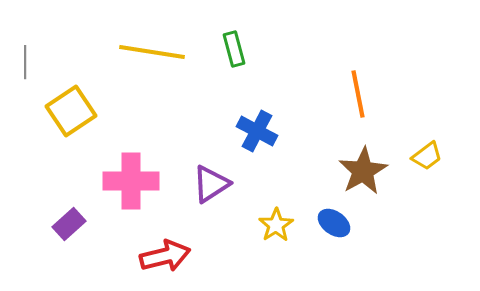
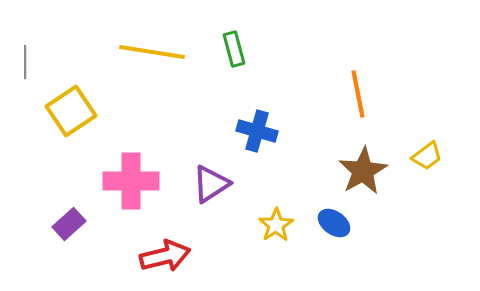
blue cross: rotated 12 degrees counterclockwise
